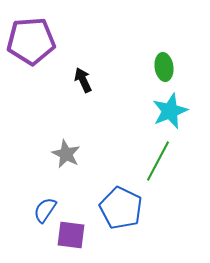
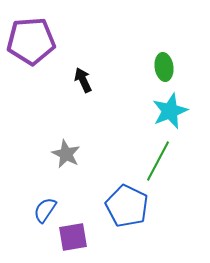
blue pentagon: moved 6 px right, 2 px up
purple square: moved 2 px right, 2 px down; rotated 16 degrees counterclockwise
